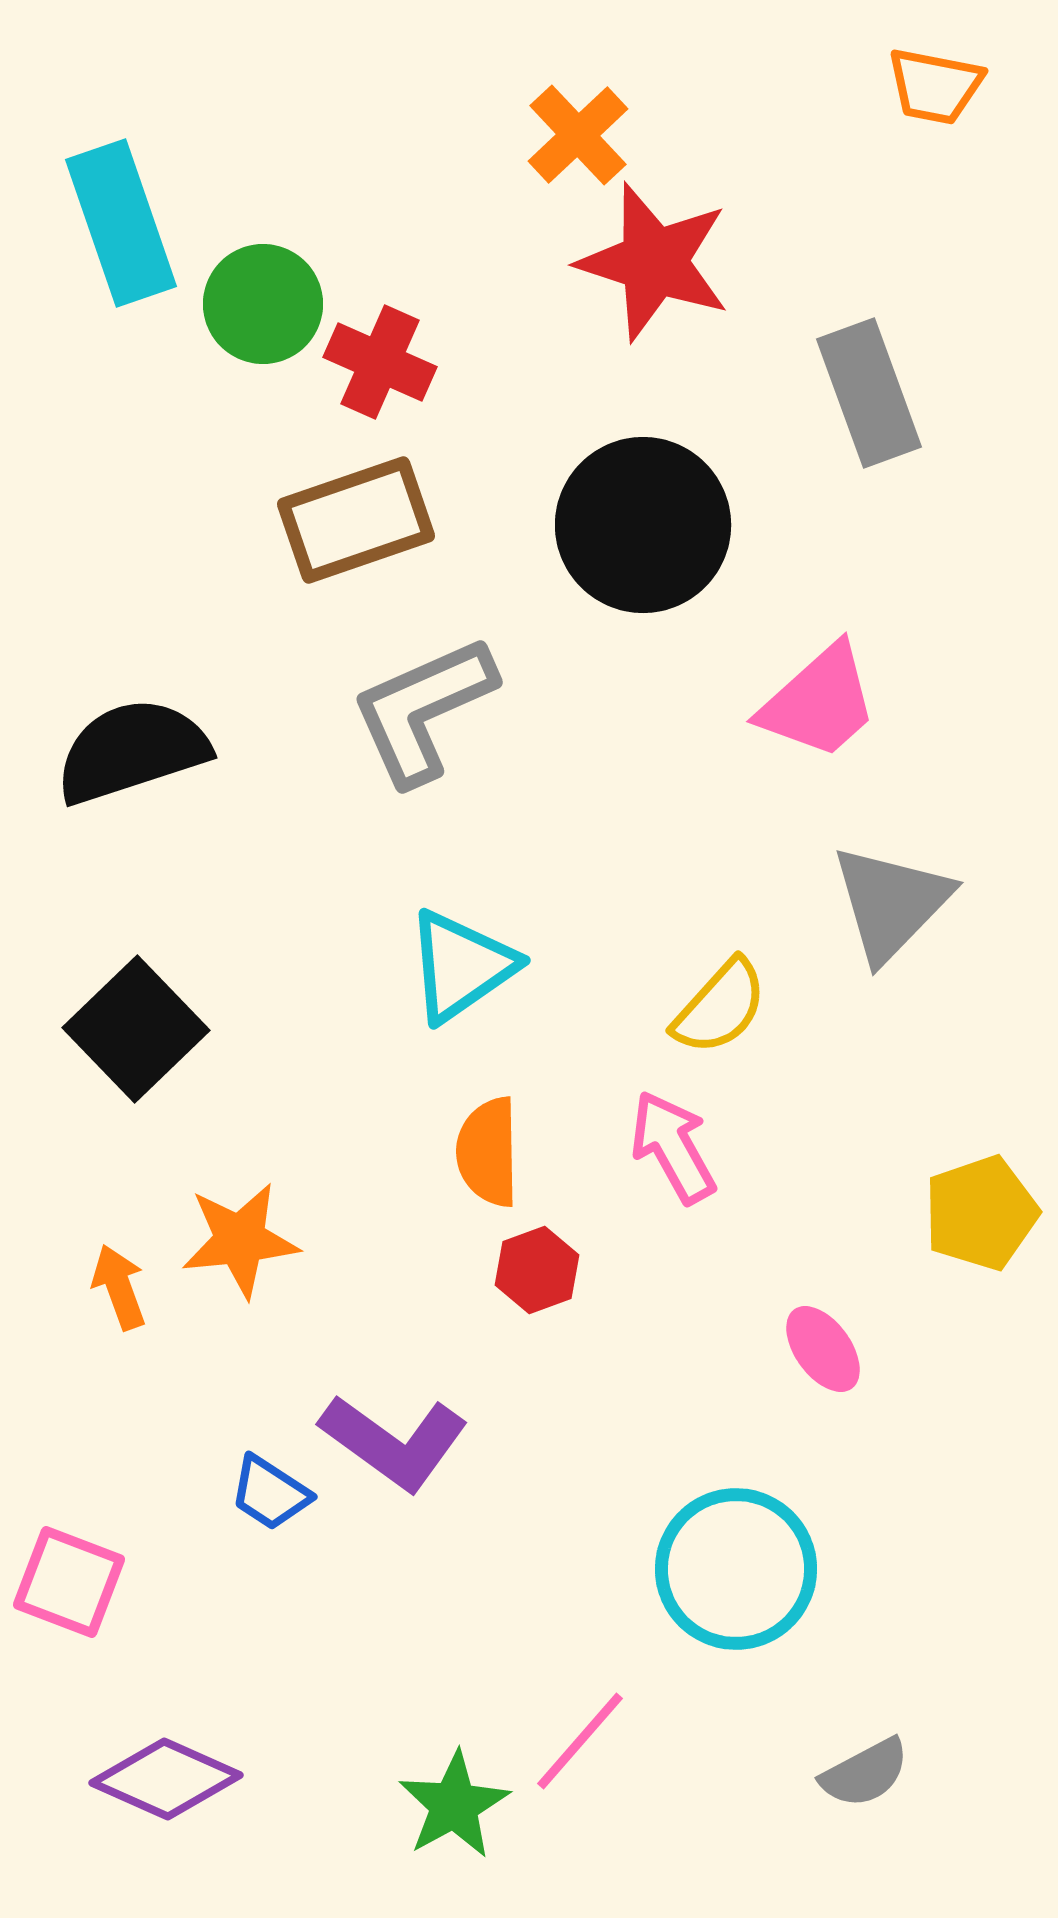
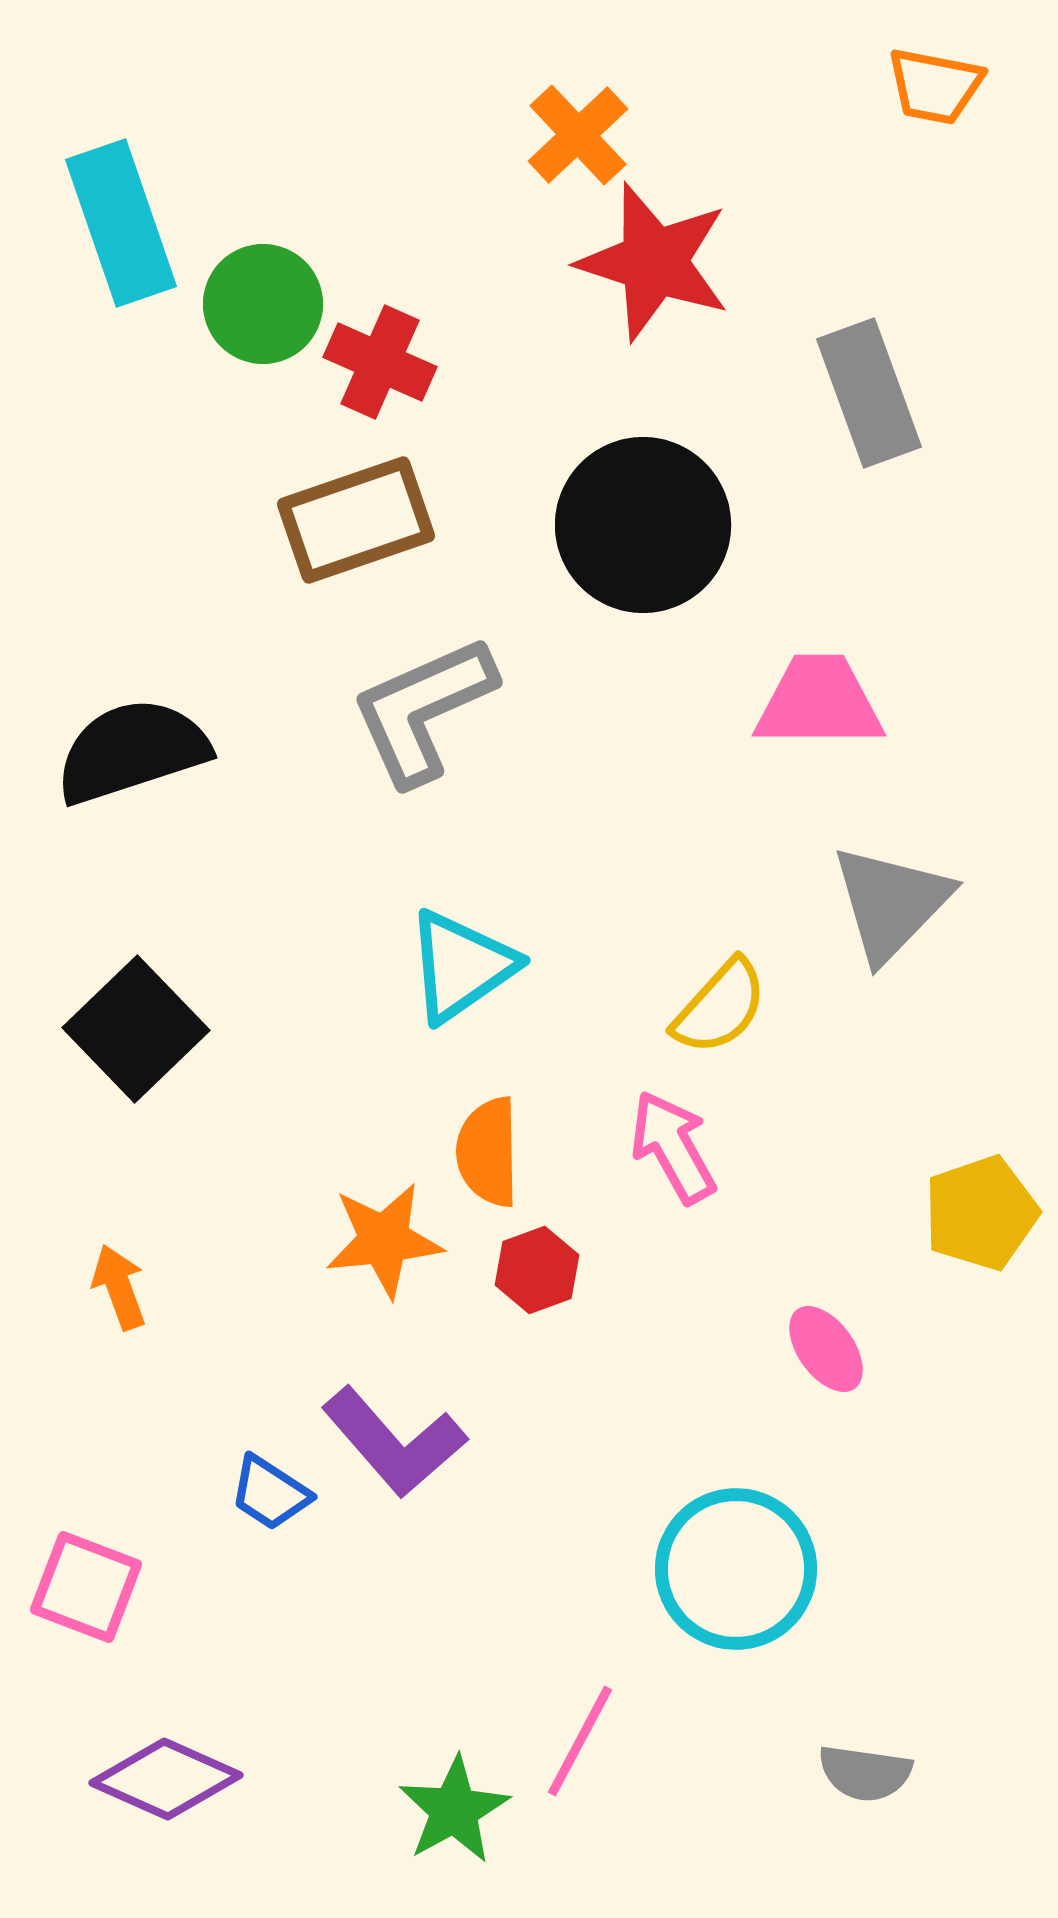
pink trapezoid: rotated 138 degrees counterclockwise
orange star: moved 144 px right
pink ellipse: moved 3 px right
purple L-shape: rotated 13 degrees clockwise
pink square: moved 17 px right, 5 px down
pink line: rotated 13 degrees counterclockwise
gray semicircle: rotated 36 degrees clockwise
green star: moved 5 px down
